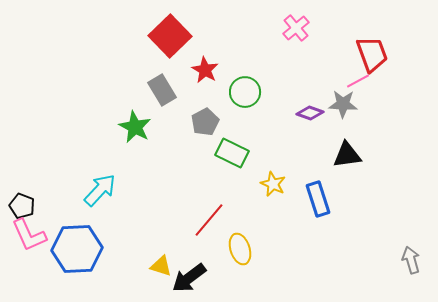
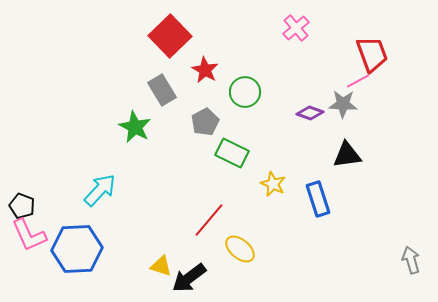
yellow ellipse: rotated 32 degrees counterclockwise
